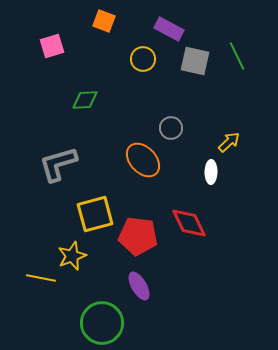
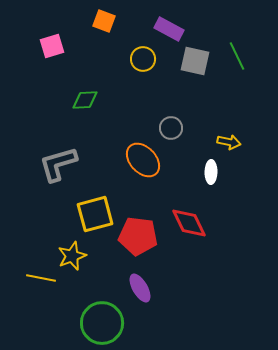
yellow arrow: rotated 55 degrees clockwise
purple ellipse: moved 1 px right, 2 px down
